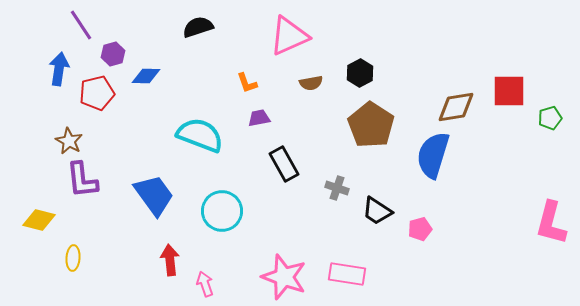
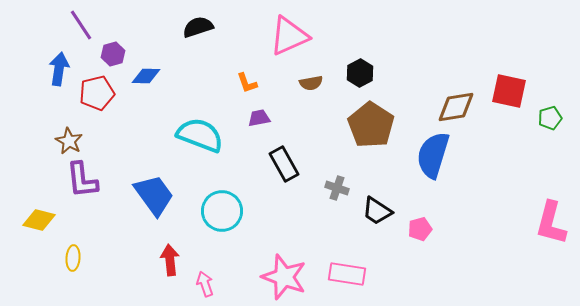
red square: rotated 12 degrees clockwise
